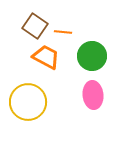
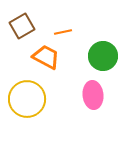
brown square: moved 13 px left; rotated 25 degrees clockwise
orange line: rotated 18 degrees counterclockwise
green circle: moved 11 px right
yellow circle: moved 1 px left, 3 px up
